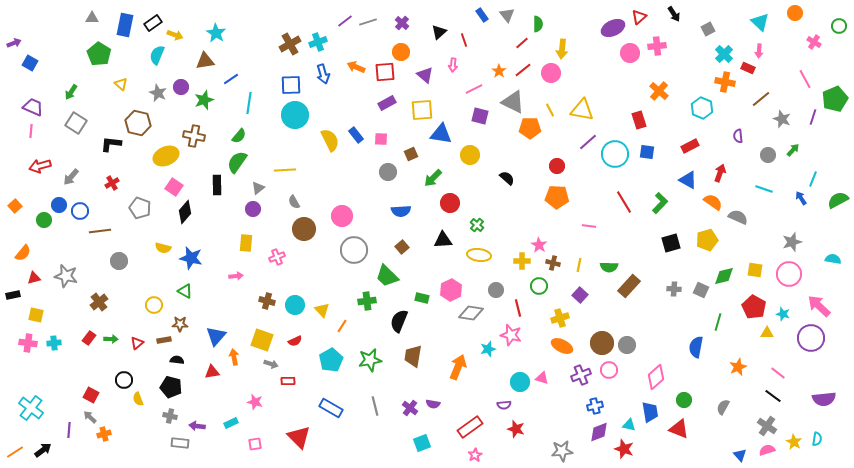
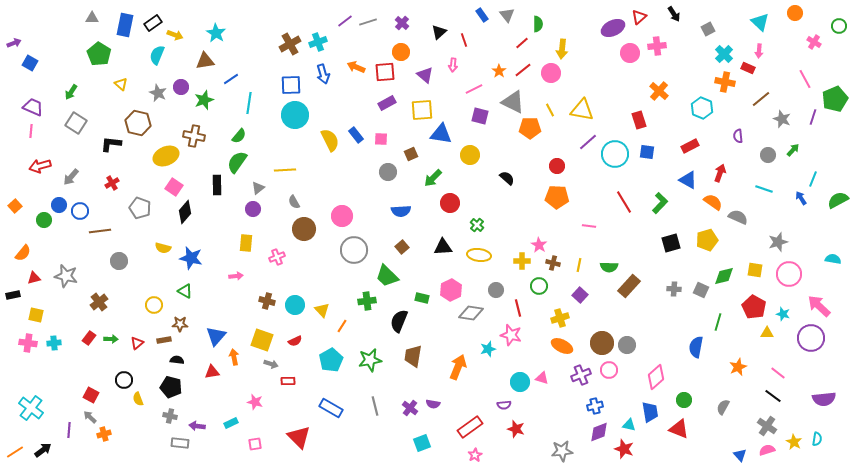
black triangle at (443, 240): moved 7 px down
gray star at (792, 242): moved 14 px left
